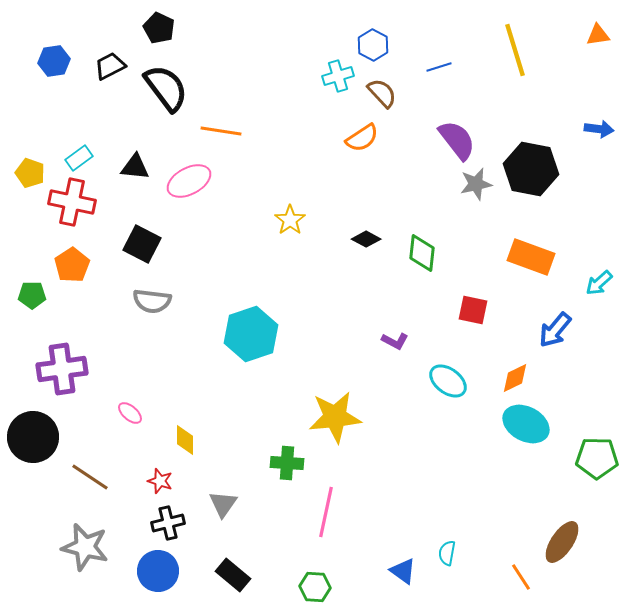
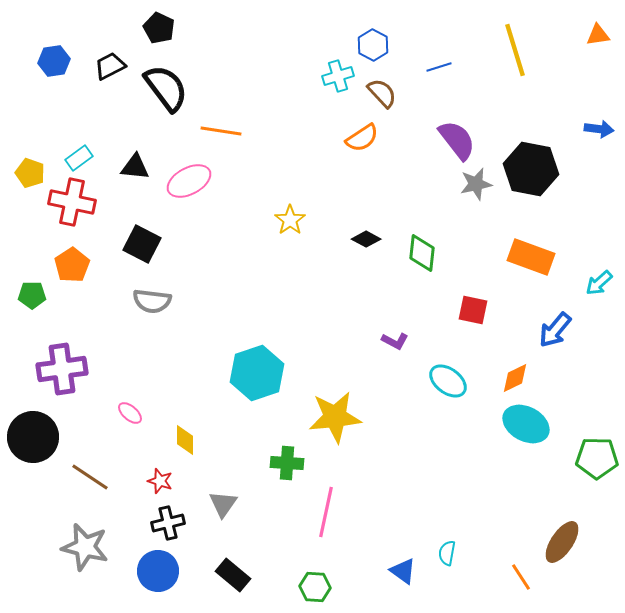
cyan hexagon at (251, 334): moved 6 px right, 39 px down
